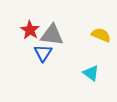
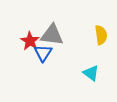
red star: moved 11 px down
yellow semicircle: rotated 60 degrees clockwise
